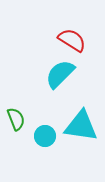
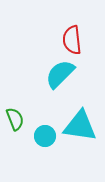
red semicircle: rotated 128 degrees counterclockwise
green semicircle: moved 1 px left
cyan triangle: moved 1 px left
